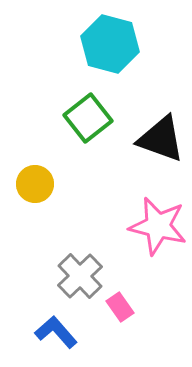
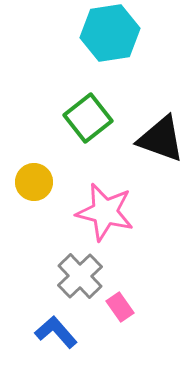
cyan hexagon: moved 11 px up; rotated 24 degrees counterclockwise
yellow circle: moved 1 px left, 2 px up
pink star: moved 53 px left, 14 px up
